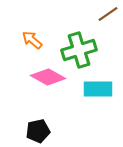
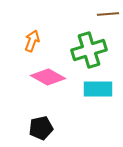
brown line: rotated 30 degrees clockwise
orange arrow: moved 1 px down; rotated 70 degrees clockwise
green cross: moved 10 px right
black pentagon: moved 3 px right, 3 px up
